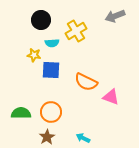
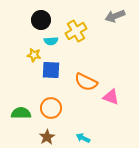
cyan semicircle: moved 1 px left, 2 px up
orange circle: moved 4 px up
